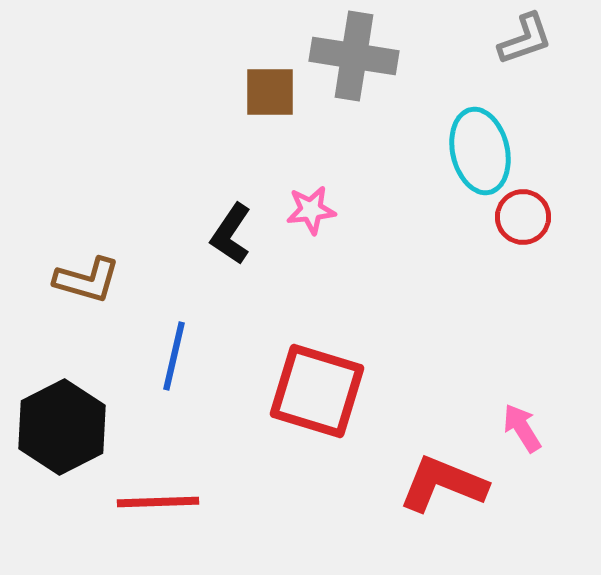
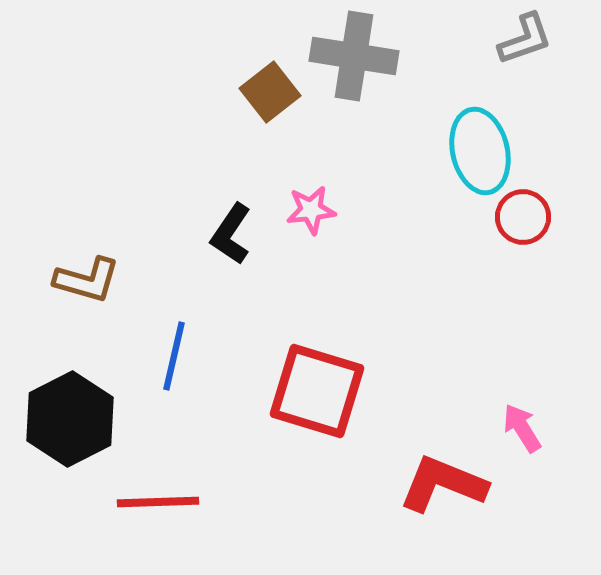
brown square: rotated 38 degrees counterclockwise
black hexagon: moved 8 px right, 8 px up
